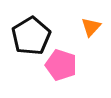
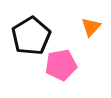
pink pentagon: rotated 28 degrees counterclockwise
